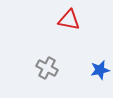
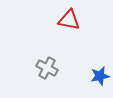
blue star: moved 6 px down
